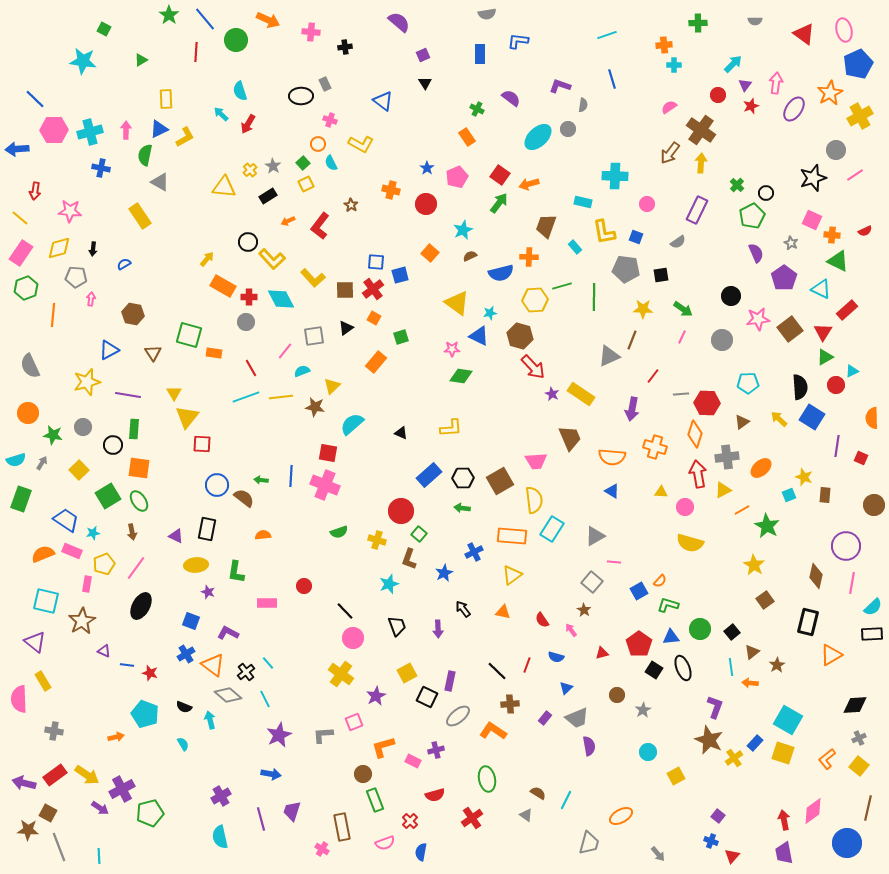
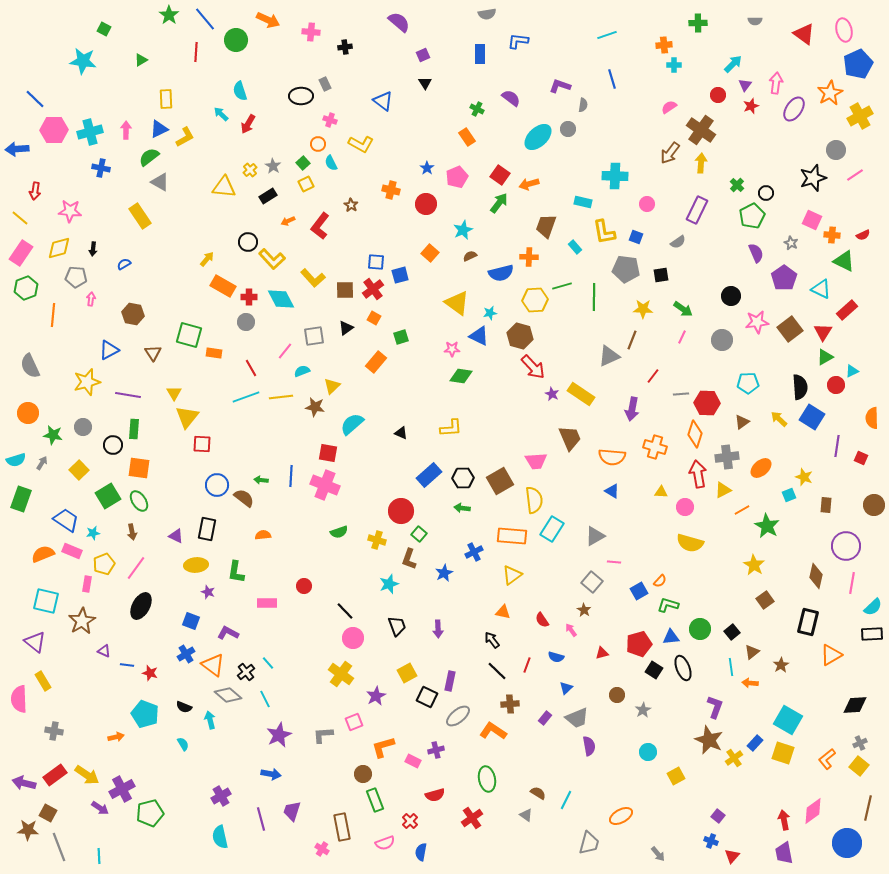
green semicircle at (145, 155): moved 4 px right, 2 px down; rotated 40 degrees clockwise
red semicircle at (865, 231): moved 2 px left, 4 px down
green triangle at (838, 261): moved 6 px right
pink star at (758, 319): moved 1 px left, 3 px down
brown rectangle at (825, 495): moved 1 px right, 10 px down
black arrow at (463, 609): moved 29 px right, 31 px down
red pentagon at (639, 644): rotated 20 degrees clockwise
brown star at (777, 665): moved 4 px right
gray cross at (859, 738): moved 1 px right, 5 px down
